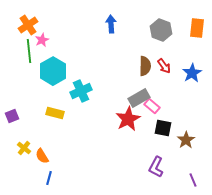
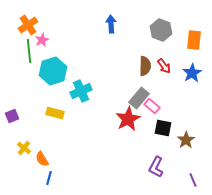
orange rectangle: moved 3 px left, 12 px down
cyan hexagon: rotated 12 degrees clockwise
gray rectangle: rotated 20 degrees counterclockwise
orange semicircle: moved 3 px down
